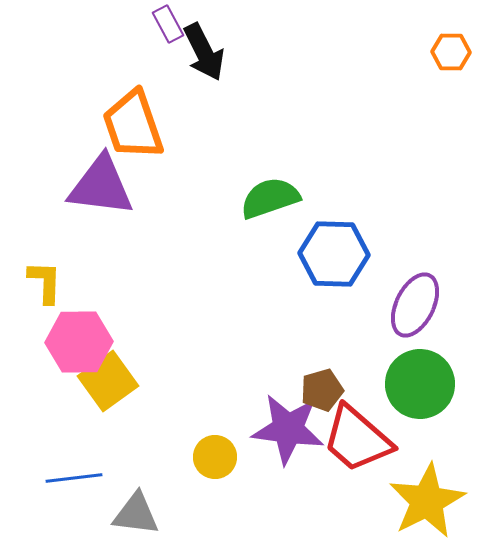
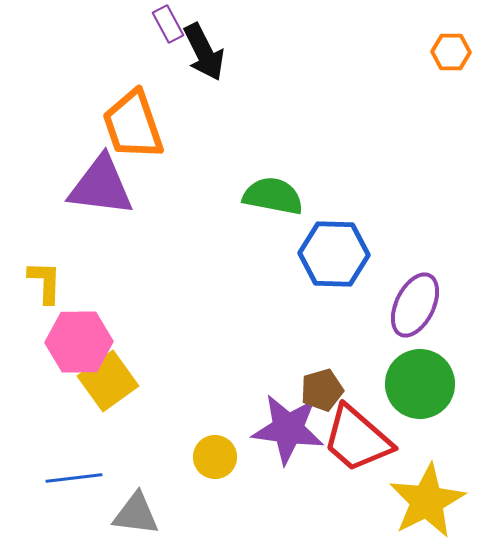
green semicircle: moved 3 px right, 2 px up; rotated 30 degrees clockwise
